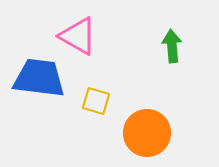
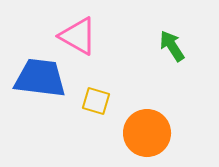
green arrow: rotated 28 degrees counterclockwise
blue trapezoid: moved 1 px right
